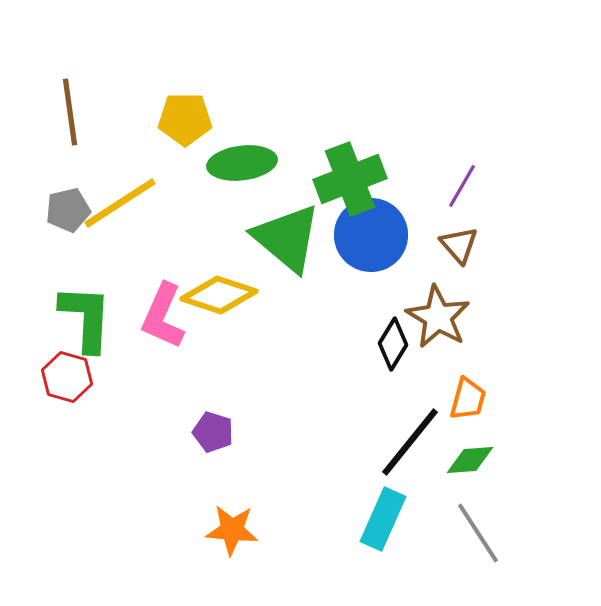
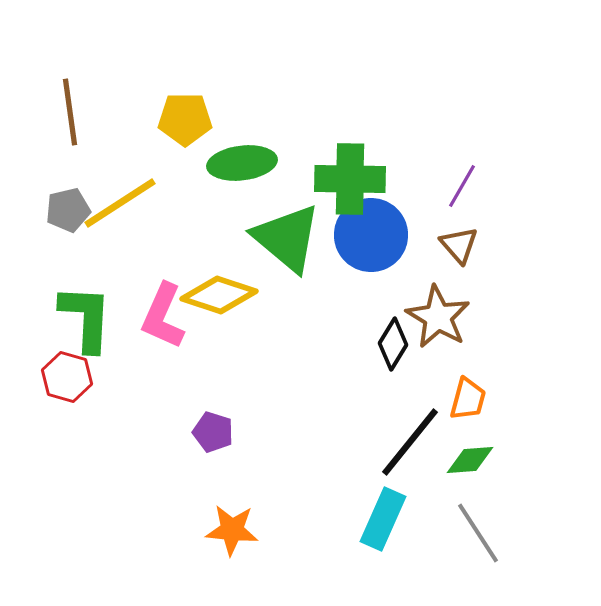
green cross: rotated 22 degrees clockwise
